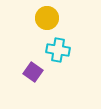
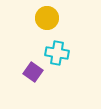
cyan cross: moved 1 px left, 3 px down
